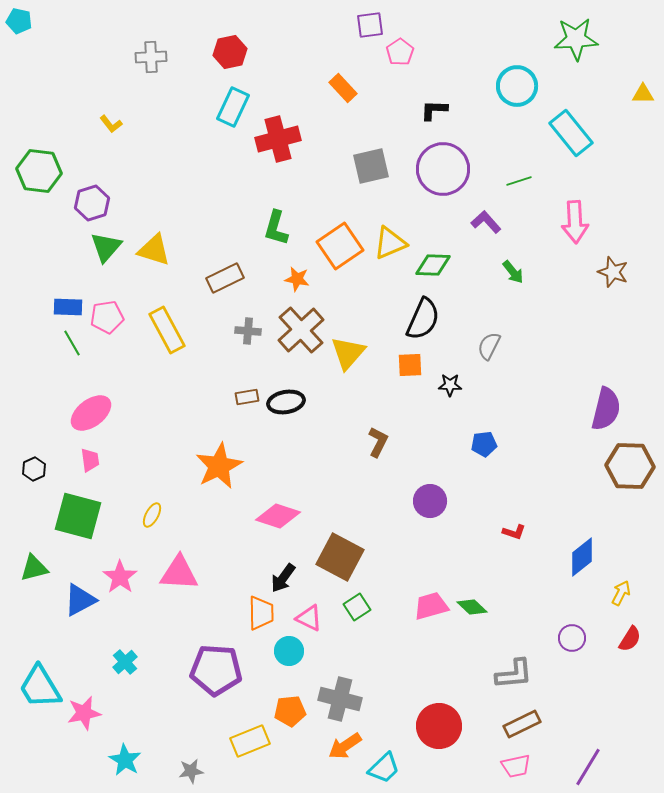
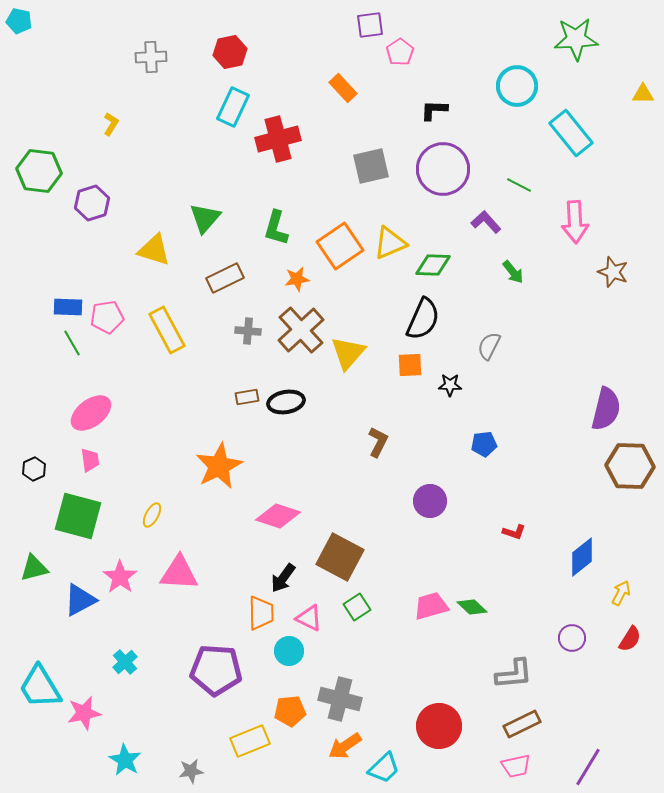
yellow L-shape at (111, 124): rotated 110 degrees counterclockwise
green line at (519, 181): moved 4 px down; rotated 45 degrees clockwise
green triangle at (106, 247): moved 99 px right, 29 px up
orange star at (297, 279): rotated 20 degrees counterclockwise
